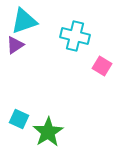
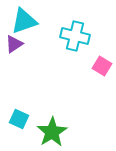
purple triangle: moved 1 px left, 1 px up
green star: moved 4 px right
